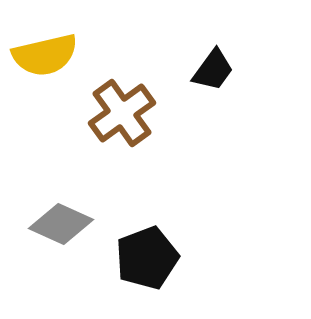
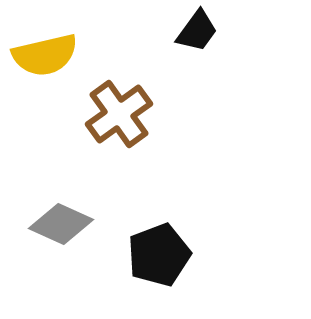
black trapezoid: moved 16 px left, 39 px up
brown cross: moved 3 px left, 1 px down
black pentagon: moved 12 px right, 3 px up
